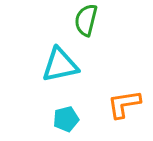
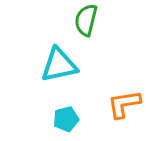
cyan triangle: moved 1 px left
